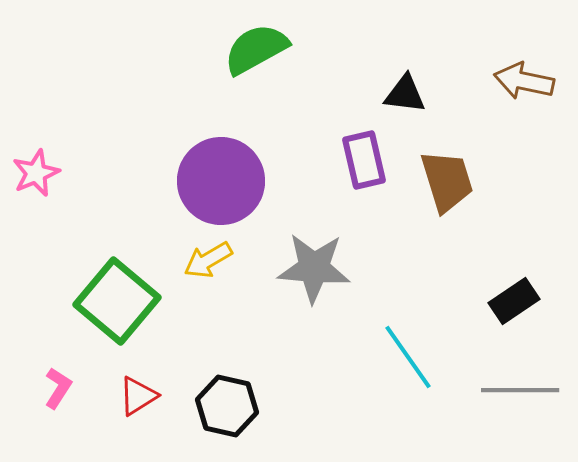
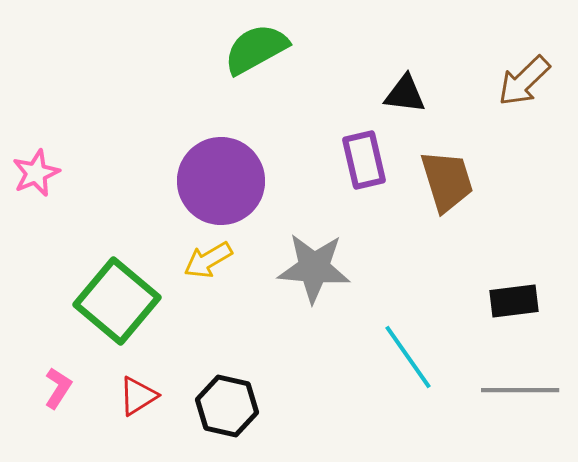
brown arrow: rotated 56 degrees counterclockwise
black rectangle: rotated 27 degrees clockwise
